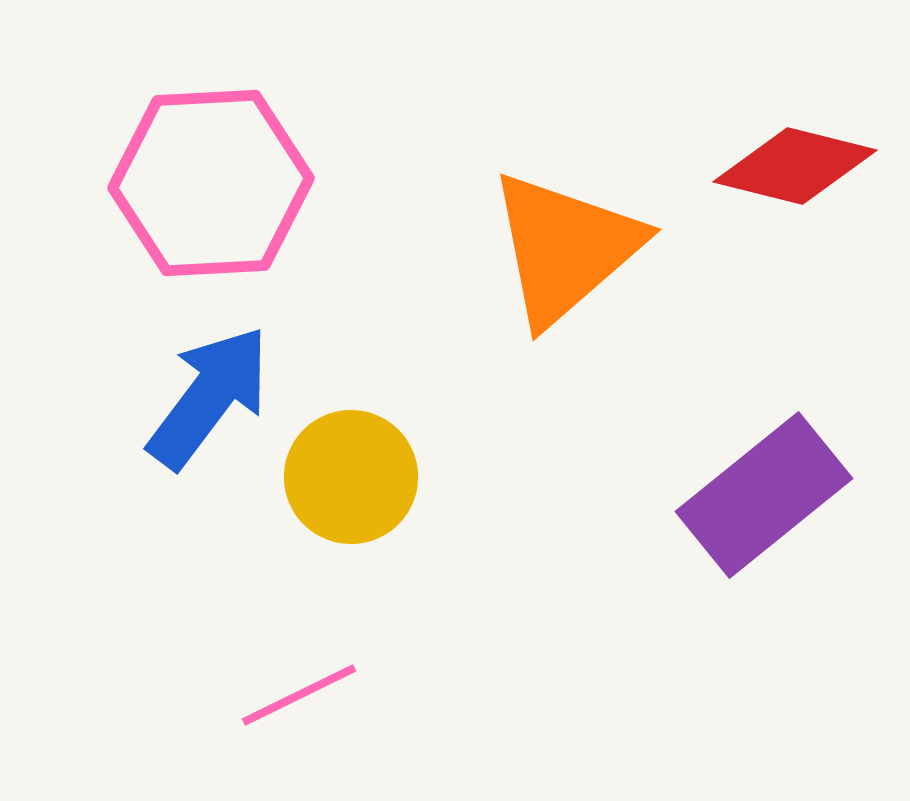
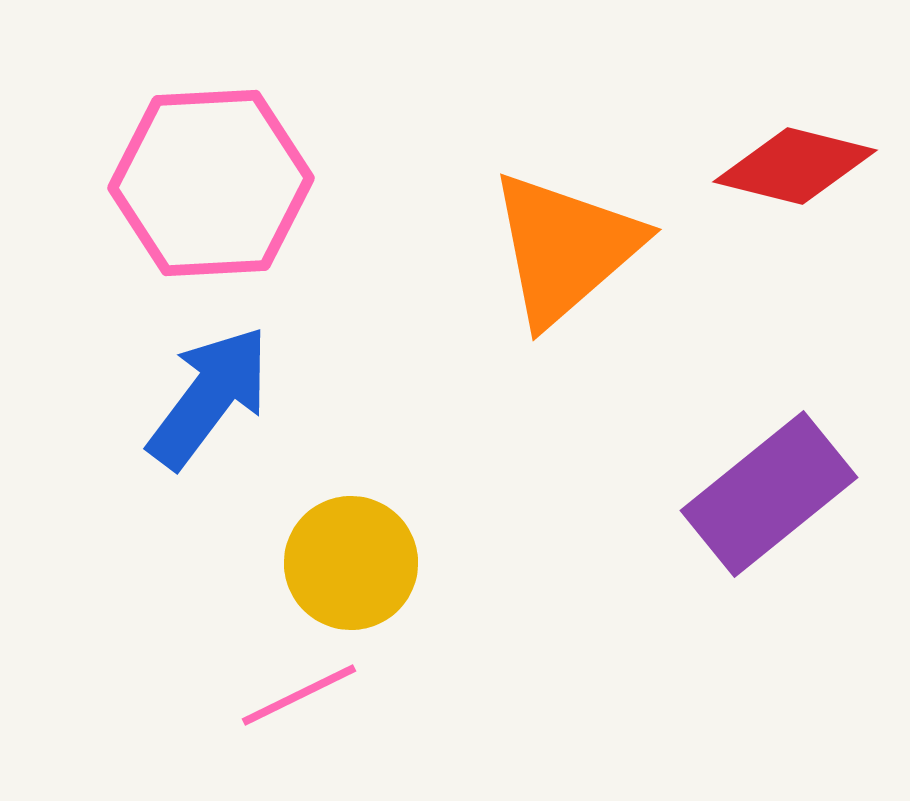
yellow circle: moved 86 px down
purple rectangle: moved 5 px right, 1 px up
